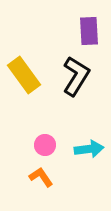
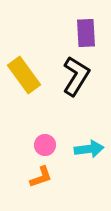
purple rectangle: moved 3 px left, 2 px down
orange L-shape: rotated 105 degrees clockwise
